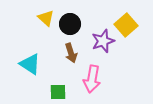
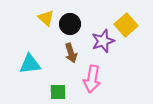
cyan triangle: rotated 40 degrees counterclockwise
